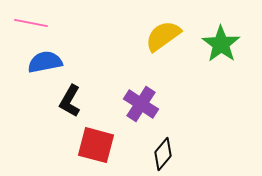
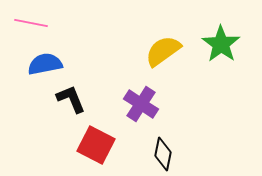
yellow semicircle: moved 15 px down
blue semicircle: moved 2 px down
black L-shape: moved 1 px right, 2 px up; rotated 128 degrees clockwise
red square: rotated 12 degrees clockwise
black diamond: rotated 28 degrees counterclockwise
